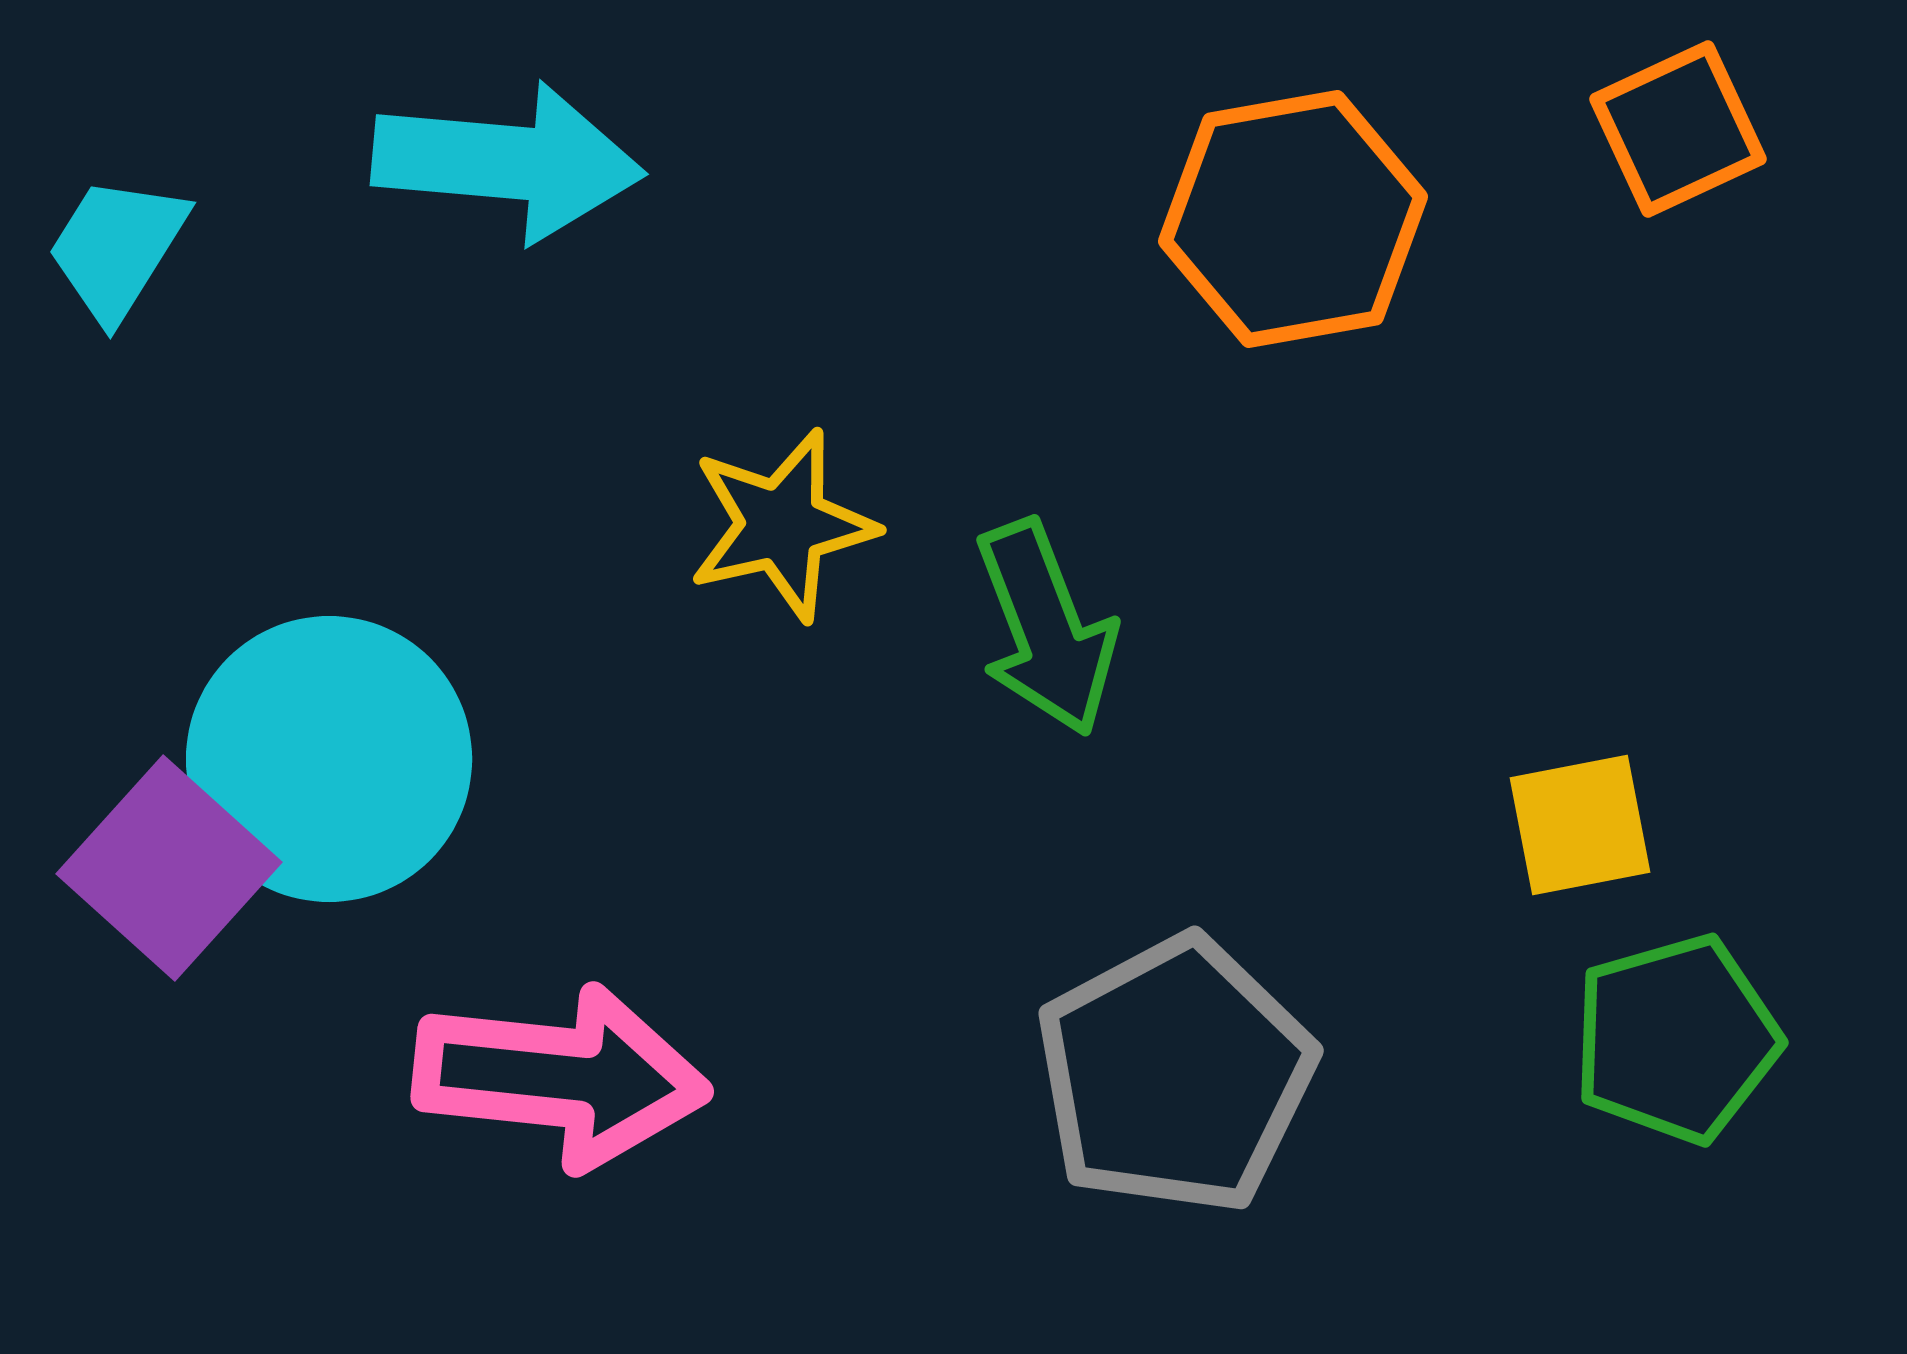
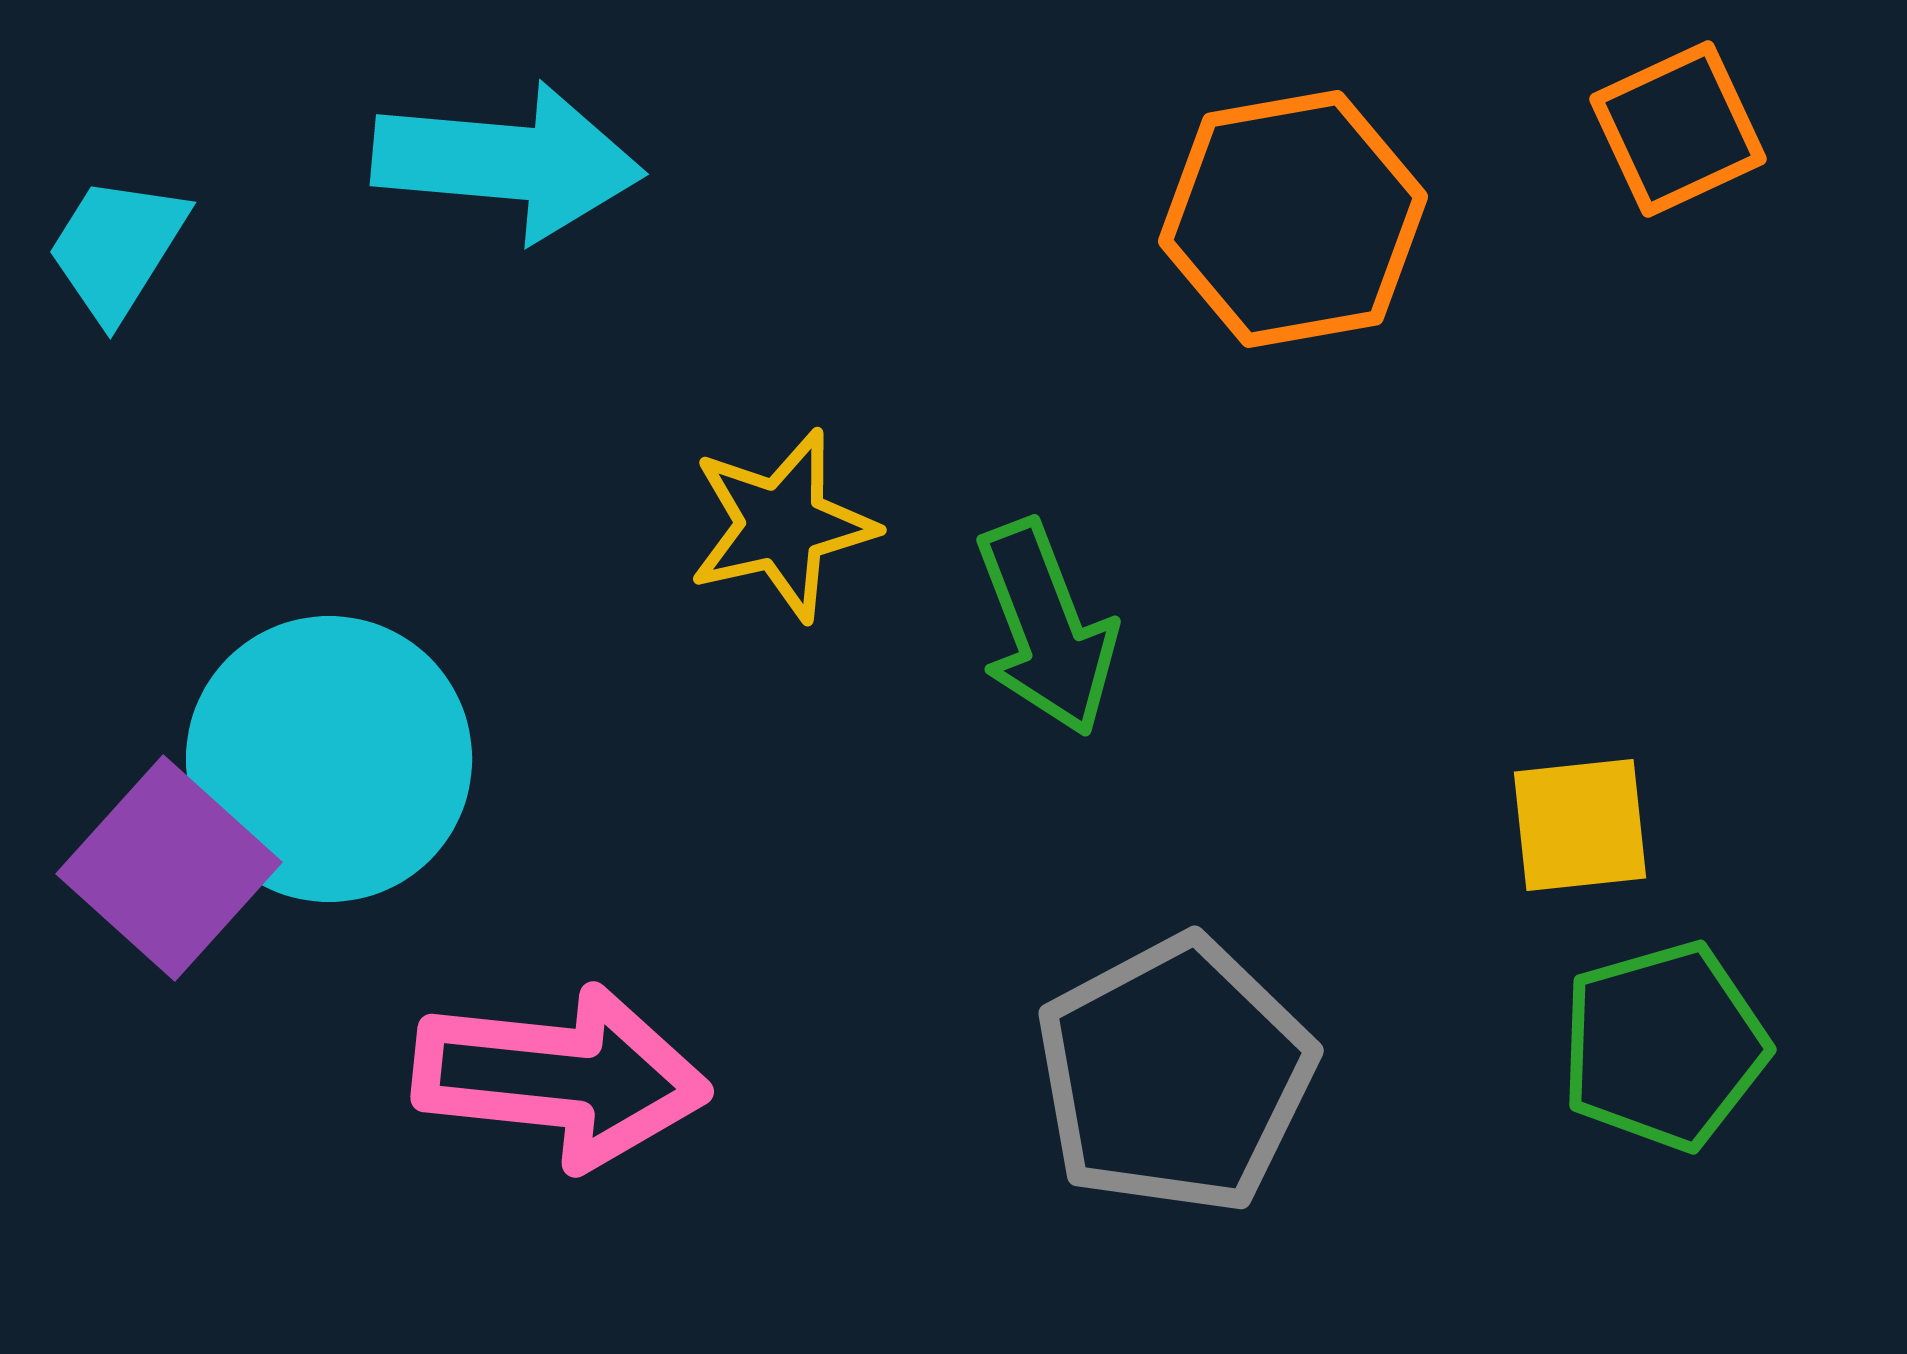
yellow square: rotated 5 degrees clockwise
green pentagon: moved 12 px left, 7 px down
